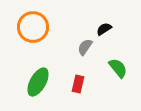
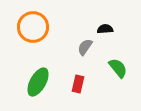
black semicircle: moved 1 px right; rotated 28 degrees clockwise
